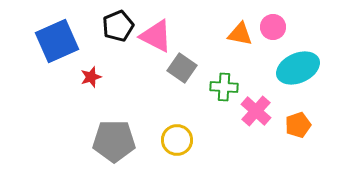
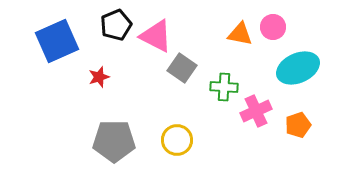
black pentagon: moved 2 px left, 1 px up
red star: moved 8 px right
pink cross: rotated 24 degrees clockwise
